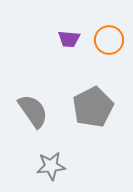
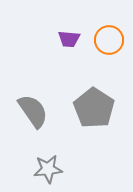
gray pentagon: moved 1 px right, 1 px down; rotated 12 degrees counterclockwise
gray star: moved 3 px left, 3 px down
